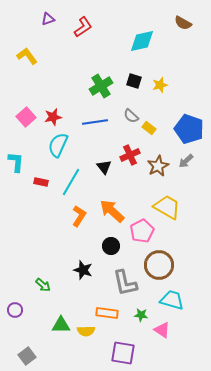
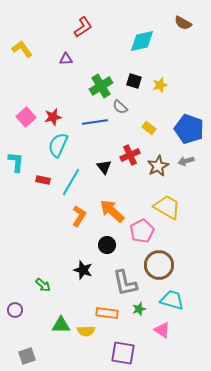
purple triangle: moved 18 px right, 40 px down; rotated 16 degrees clockwise
yellow L-shape: moved 5 px left, 7 px up
gray semicircle: moved 11 px left, 9 px up
gray arrow: rotated 28 degrees clockwise
red rectangle: moved 2 px right, 2 px up
black circle: moved 4 px left, 1 px up
green star: moved 2 px left, 6 px up; rotated 24 degrees counterclockwise
gray square: rotated 18 degrees clockwise
